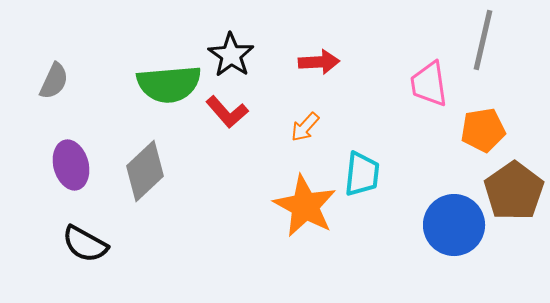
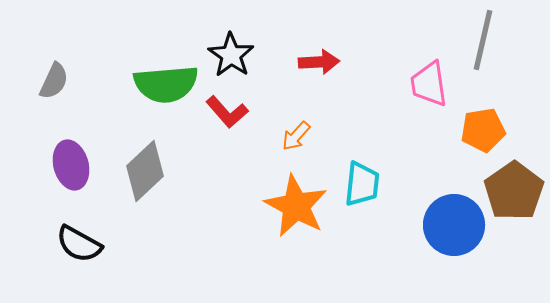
green semicircle: moved 3 px left
orange arrow: moved 9 px left, 9 px down
cyan trapezoid: moved 10 px down
orange star: moved 9 px left
black semicircle: moved 6 px left
